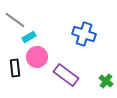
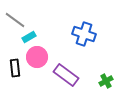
green cross: rotated 24 degrees clockwise
